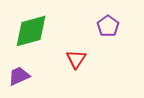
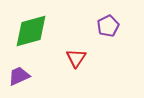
purple pentagon: rotated 10 degrees clockwise
red triangle: moved 1 px up
